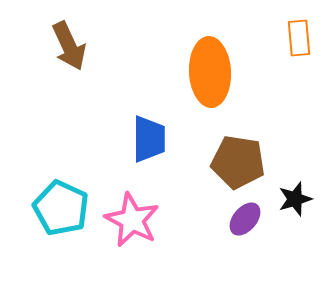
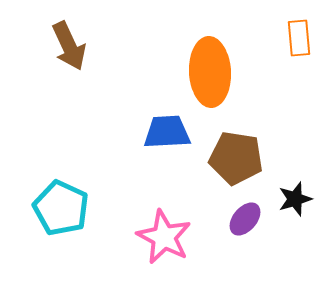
blue trapezoid: moved 18 px right, 7 px up; rotated 93 degrees counterclockwise
brown pentagon: moved 2 px left, 4 px up
pink star: moved 32 px right, 17 px down
